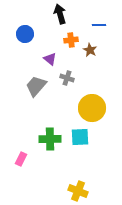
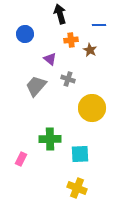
gray cross: moved 1 px right, 1 px down
cyan square: moved 17 px down
yellow cross: moved 1 px left, 3 px up
